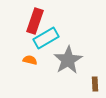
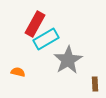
red rectangle: moved 3 px down; rotated 10 degrees clockwise
cyan rectangle: moved 1 px down
orange semicircle: moved 12 px left, 12 px down
